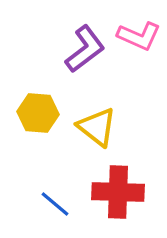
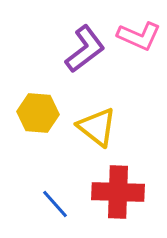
blue line: rotated 8 degrees clockwise
